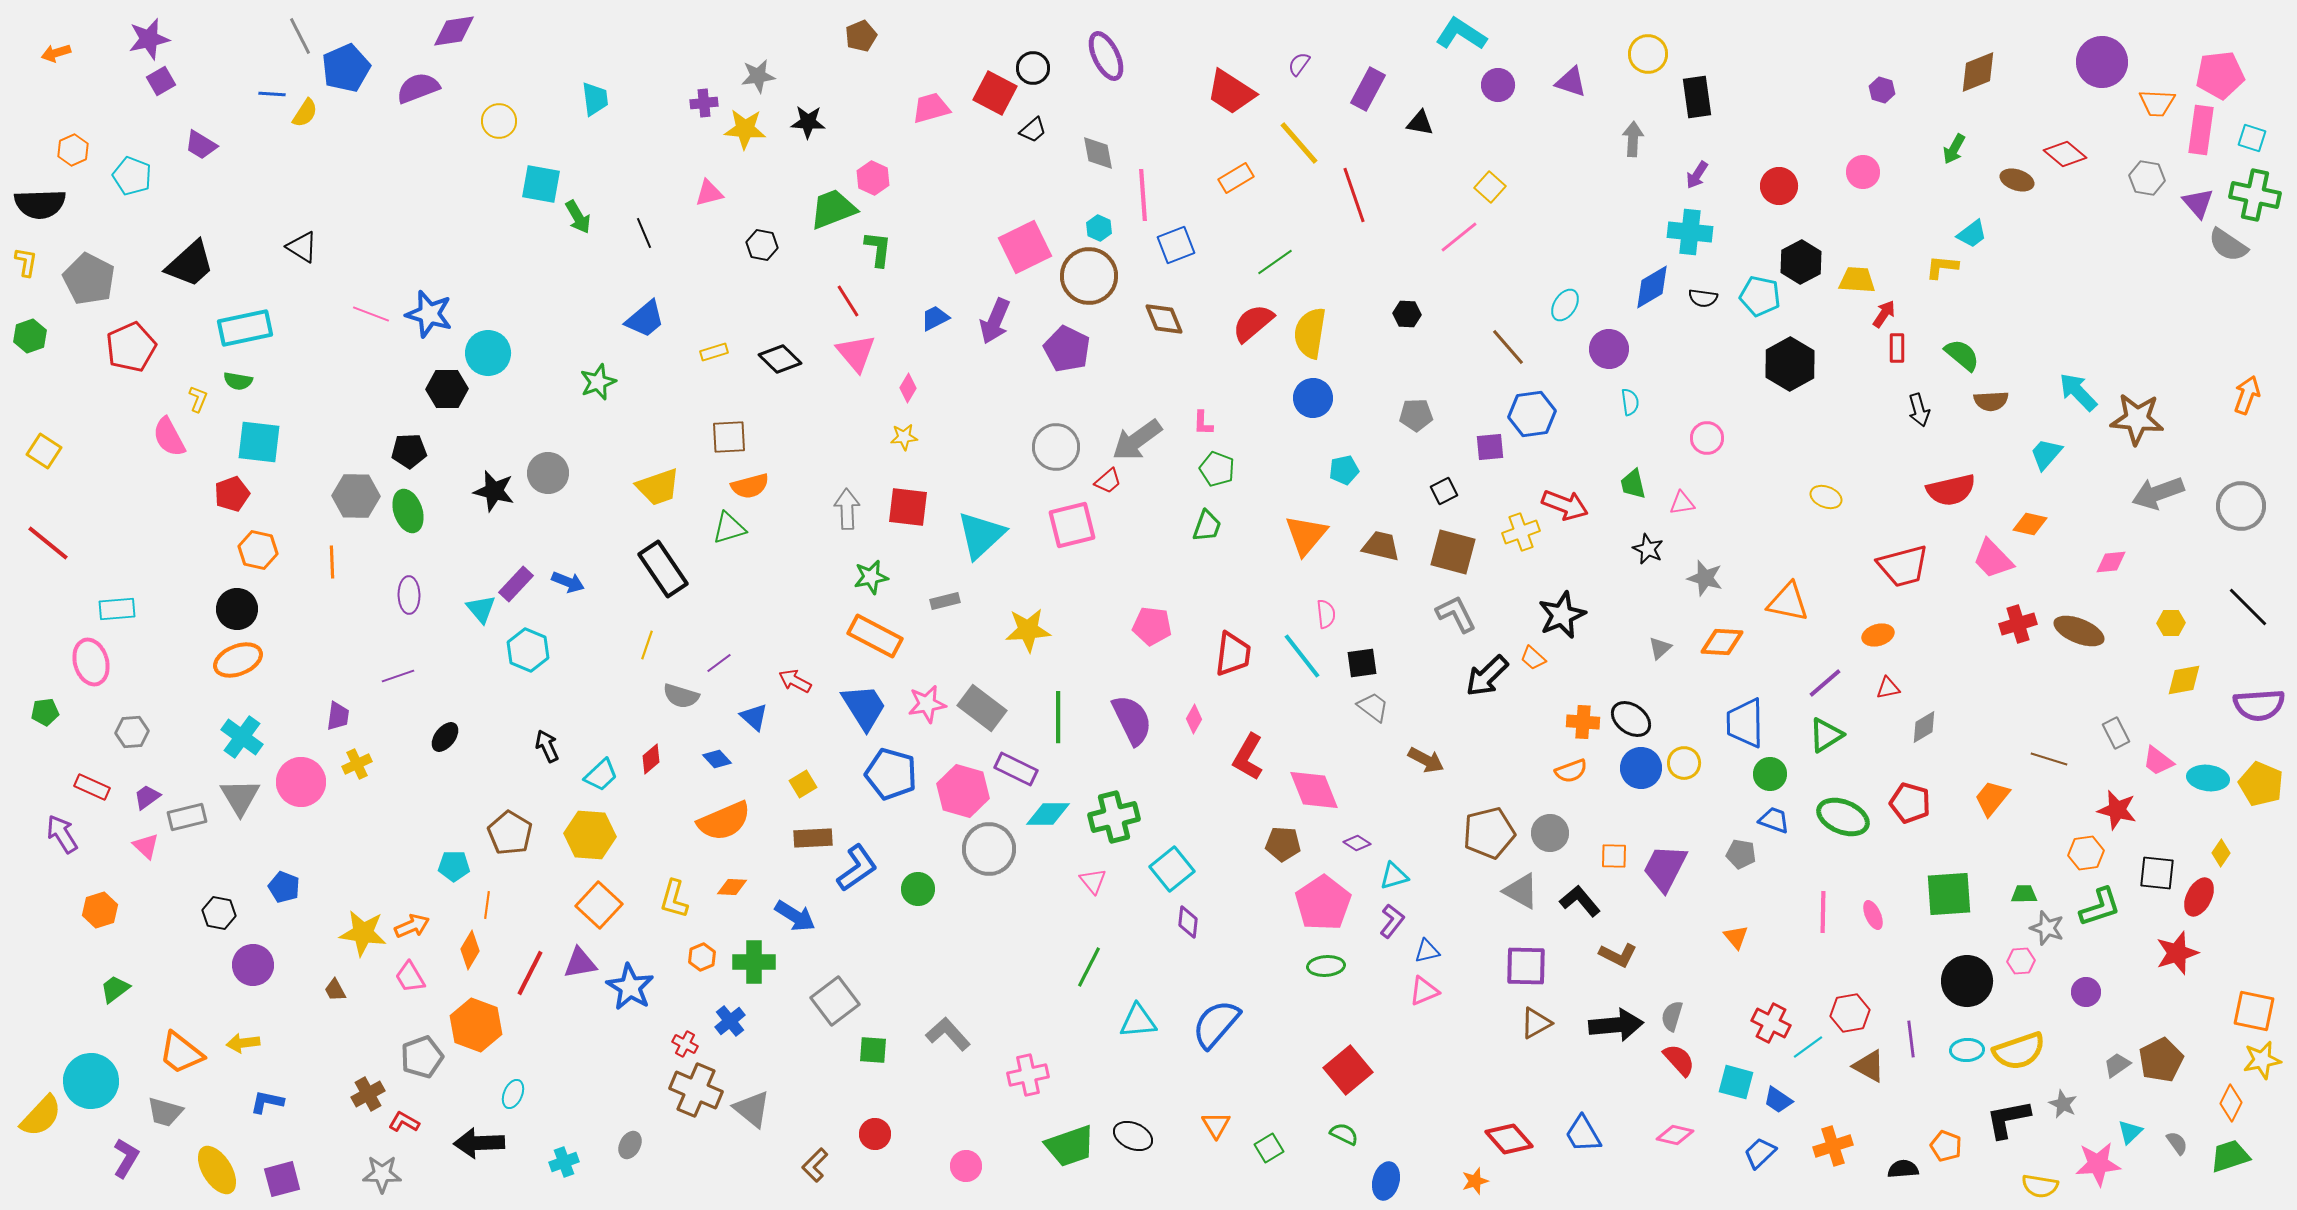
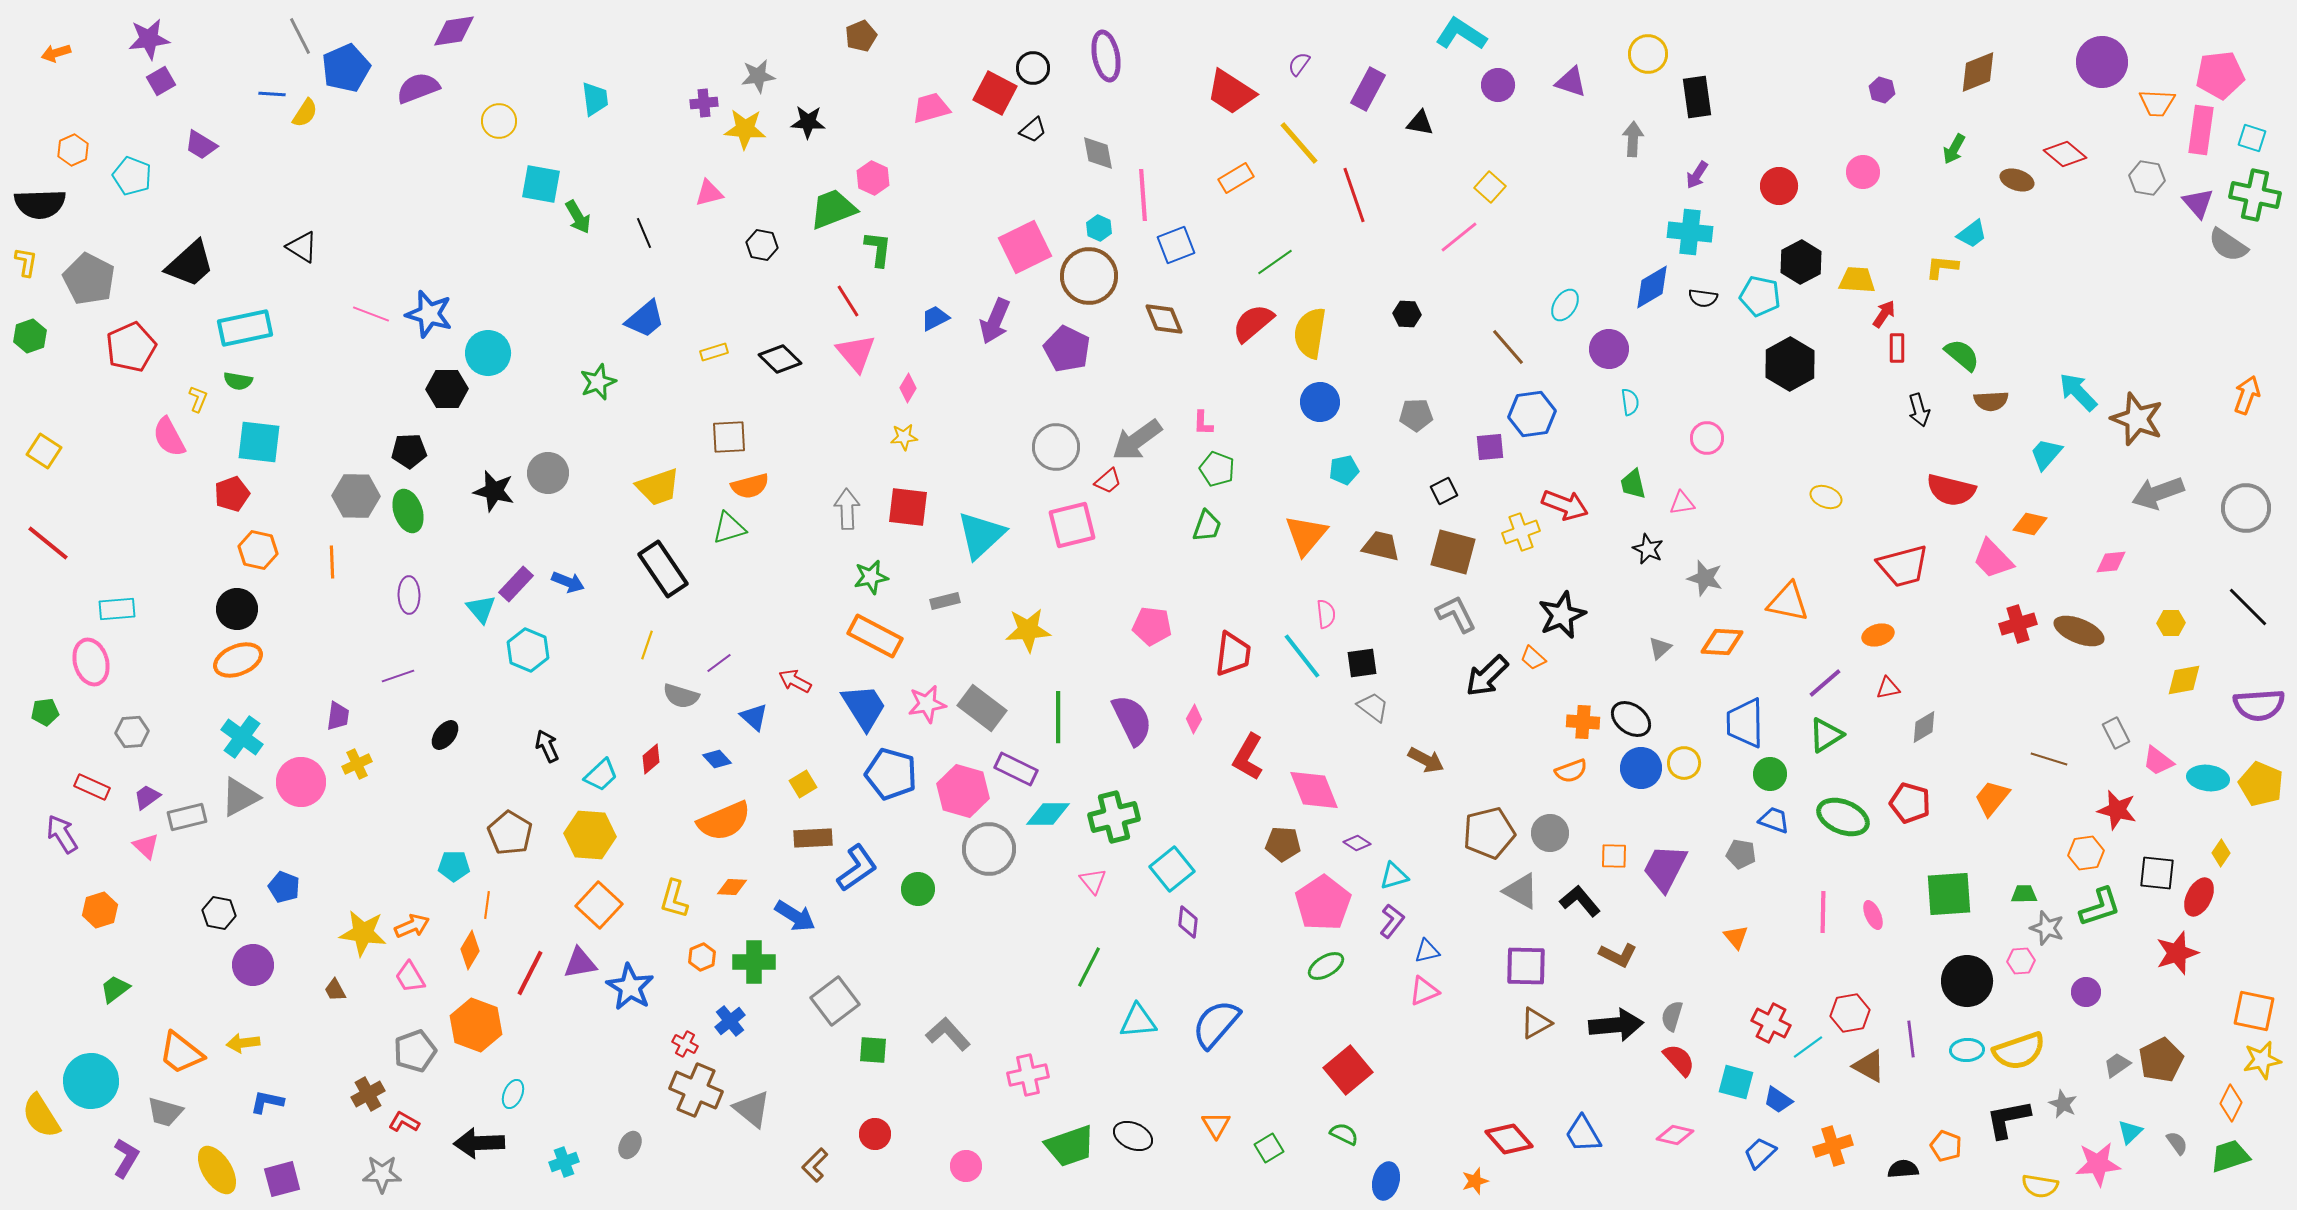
purple star at (149, 39): rotated 6 degrees clockwise
purple ellipse at (1106, 56): rotated 15 degrees clockwise
blue circle at (1313, 398): moved 7 px right, 4 px down
brown star at (2137, 419): rotated 16 degrees clockwise
red semicircle at (1951, 490): rotated 27 degrees clockwise
gray circle at (2241, 506): moved 5 px right, 2 px down
black ellipse at (445, 737): moved 2 px up
gray triangle at (240, 797): rotated 33 degrees clockwise
green ellipse at (1326, 966): rotated 27 degrees counterclockwise
gray pentagon at (422, 1057): moved 7 px left, 6 px up
yellow semicircle at (41, 1116): rotated 105 degrees clockwise
